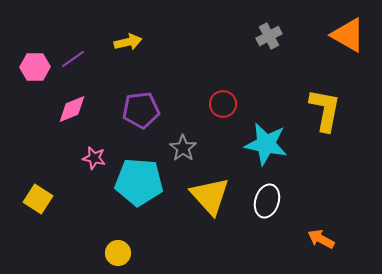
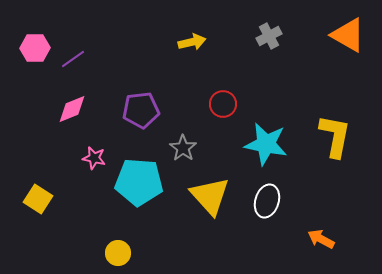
yellow arrow: moved 64 px right
pink hexagon: moved 19 px up
yellow L-shape: moved 10 px right, 26 px down
